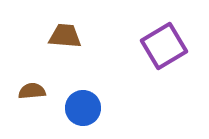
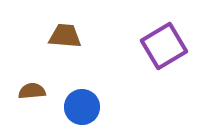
blue circle: moved 1 px left, 1 px up
